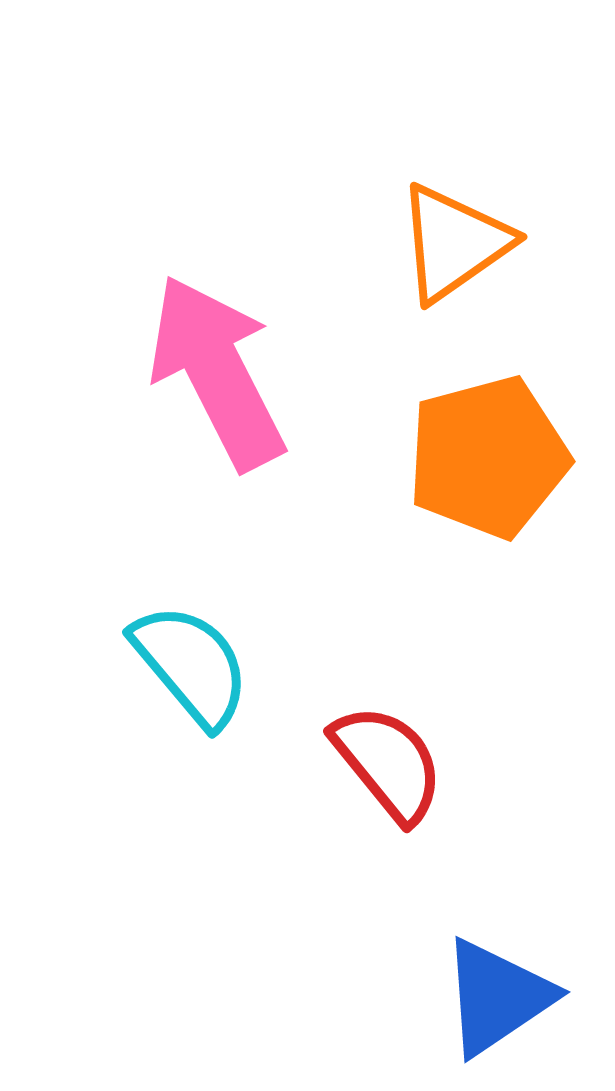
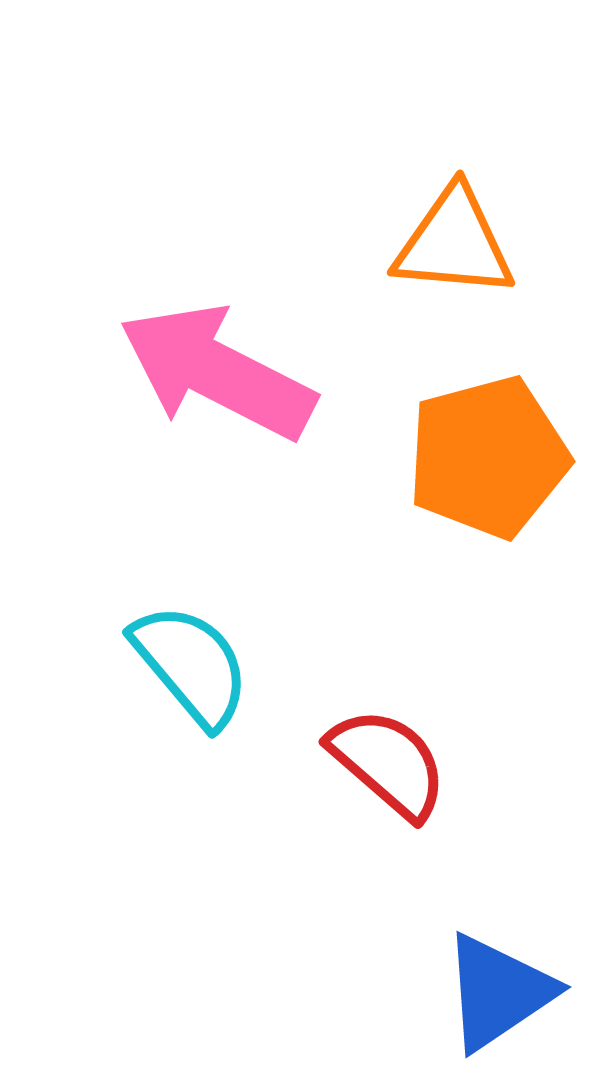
orange triangle: rotated 40 degrees clockwise
pink arrow: rotated 36 degrees counterclockwise
red semicircle: rotated 10 degrees counterclockwise
blue triangle: moved 1 px right, 5 px up
